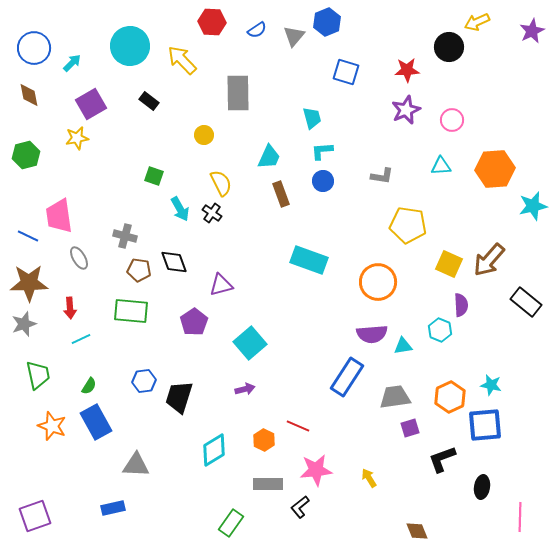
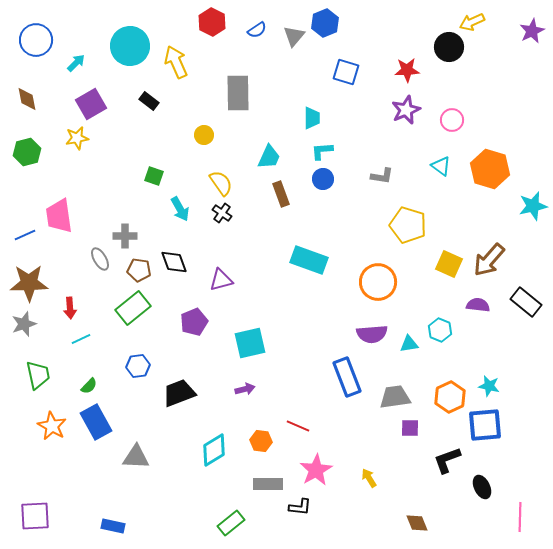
red hexagon at (212, 22): rotated 24 degrees clockwise
blue hexagon at (327, 22): moved 2 px left, 1 px down
yellow arrow at (477, 22): moved 5 px left
blue circle at (34, 48): moved 2 px right, 8 px up
yellow arrow at (182, 60): moved 6 px left, 2 px down; rotated 20 degrees clockwise
cyan arrow at (72, 63): moved 4 px right
brown diamond at (29, 95): moved 2 px left, 4 px down
cyan trapezoid at (312, 118): rotated 15 degrees clockwise
green hexagon at (26, 155): moved 1 px right, 3 px up
cyan triangle at (441, 166): rotated 40 degrees clockwise
orange hexagon at (495, 169): moved 5 px left; rotated 21 degrees clockwise
blue circle at (323, 181): moved 2 px up
yellow semicircle at (221, 183): rotated 8 degrees counterclockwise
black cross at (212, 213): moved 10 px right
yellow pentagon at (408, 225): rotated 9 degrees clockwise
blue line at (28, 236): moved 3 px left, 1 px up; rotated 50 degrees counterclockwise
gray cross at (125, 236): rotated 15 degrees counterclockwise
gray ellipse at (79, 258): moved 21 px right, 1 px down
purple triangle at (221, 285): moved 5 px up
purple semicircle at (461, 305): moved 17 px right; rotated 80 degrees counterclockwise
green rectangle at (131, 311): moved 2 px right, 3 px up; rotated 44 degrees counterclockwise
purple pentagon at (194, 322): rotated 12 degrees clockwise
cyan square at (250, 343): rotated 28 degrees clockwise
cyan triangle at (403, 346): moved 6 px right, 2 px up
blue rectangle at (347, 377): rotated 54 degrees counterclockwise
blue hexagon at (144, 381): moved 6 px left, 15 px up
cyan star at (491, 385): moved 2 px left, 1 px down
green semicircle at (89, 386): rotated 12 degrees clockwise
black trapezoid at (179, 397): moved 4 px up; rotated 52 degrees clockwise
orange star at (52, 426): rotated 8 degrees clockwise
purple square at (410, 428): rotated 18 degrees clockwise
orange hexagon at (264, 440): moved 3 px left, 1 px down; rotated 20 degrees counterclockwise
black L-shape at (442, 459): moved 5 px right, 1 px down
gray triangle at (136, 465): moved 8 px up
pink star at (316, 470): rotated 24 degrees counterclockwise
black ellipse at (482, 487): rotated 35 degrees counterclockwise
black L-shape at (300, 507): rotated 135 degrees counterclockwise
blue rectangle at (113, 508): moved 18 px down; rotated 25 degrees clockwise
purple square at (35, 516): rotated 16 degrees clockwise
green rectangle at (231, 523): rotated 16 degrees clockwise
brown diamond at (417, 531): moved 8 px up
